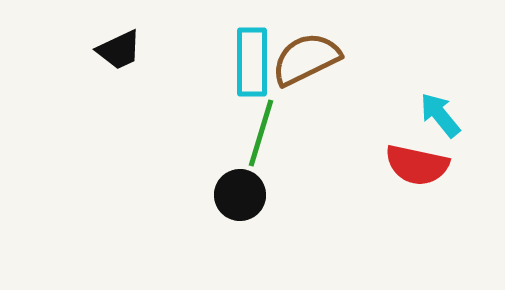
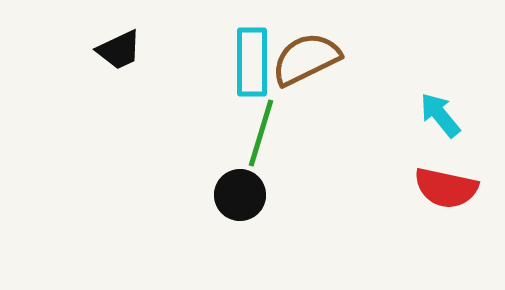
red semicircle: moved 29 px right, 23 px down
